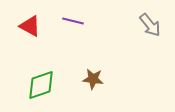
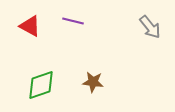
gray arrow: moved 2 px down
brown star: moved 3 px down
